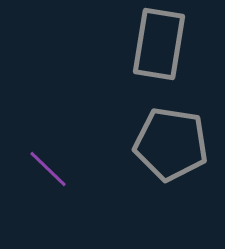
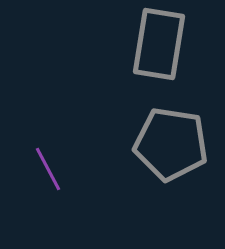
purple line: rotated 18 degrees clockwise
